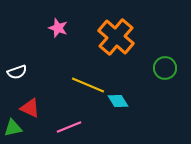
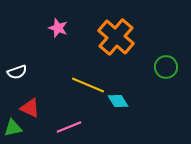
green circle: moved 1 px right, 1 px up
